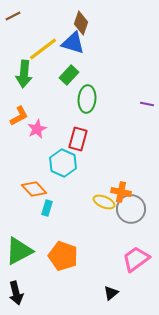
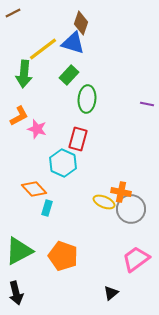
brown line: moved 3 px up
pink star: rotated 30 degrees counterclockwise
